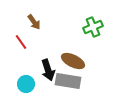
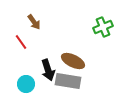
green cross: moved 10 px right
